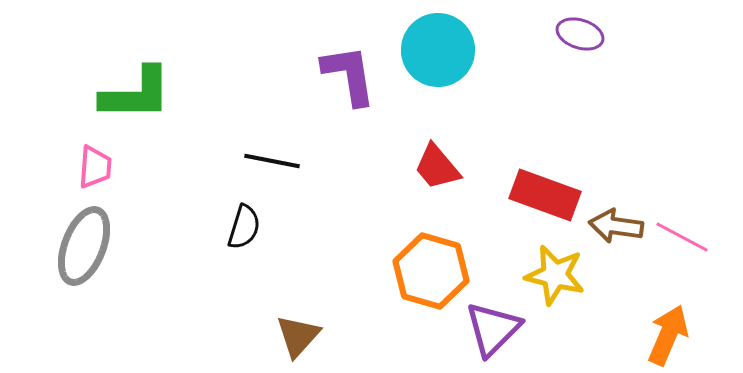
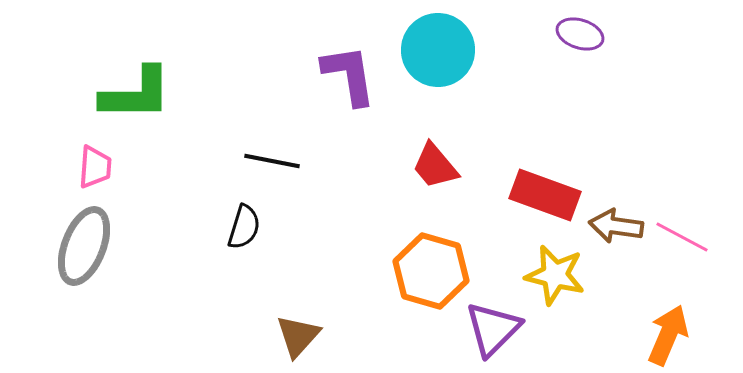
red trapezoid: moved 2 px left, 1 px up
